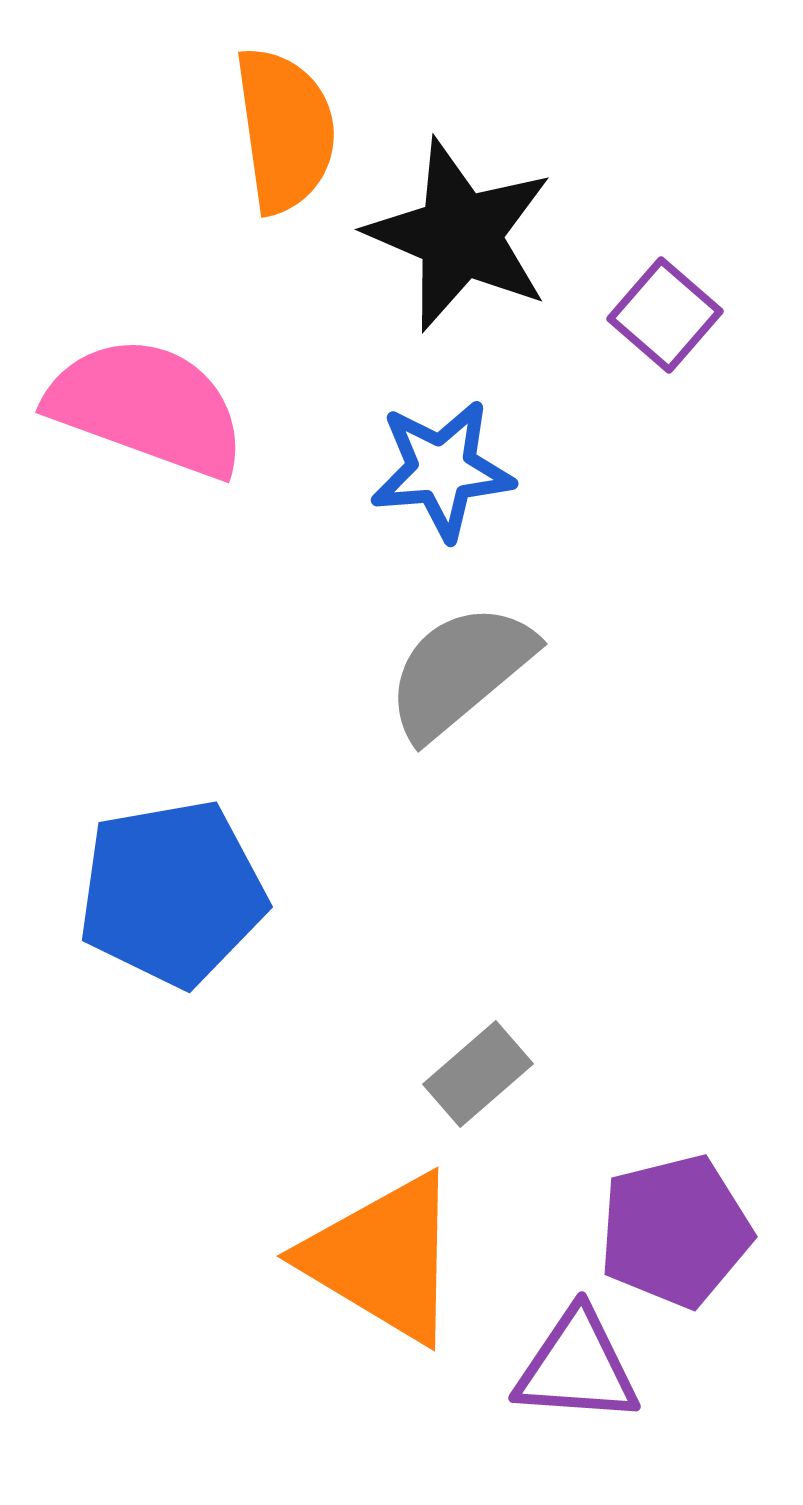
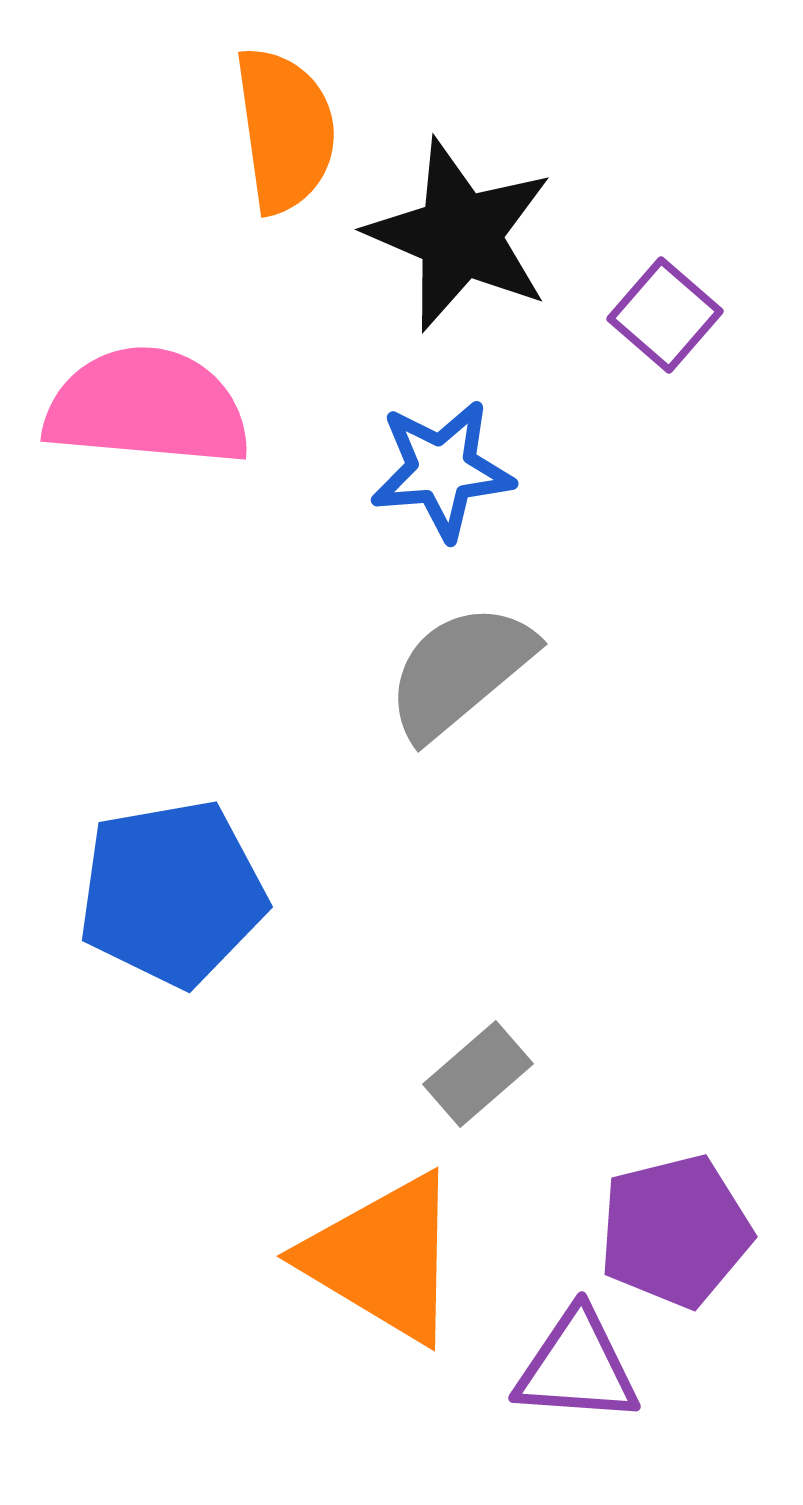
pink semicircle: rotated 15 degrees counterclockwise
